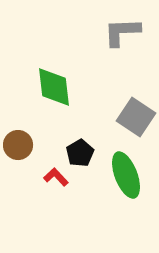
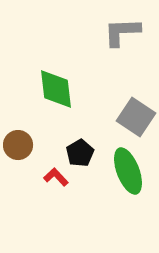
green diamond: moved 2 px right, 2 px down
green ellipse: moved 2 px right, 4 px up
